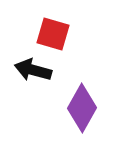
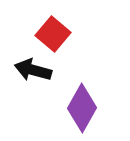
red square: rotated 24 degrees clockwise
